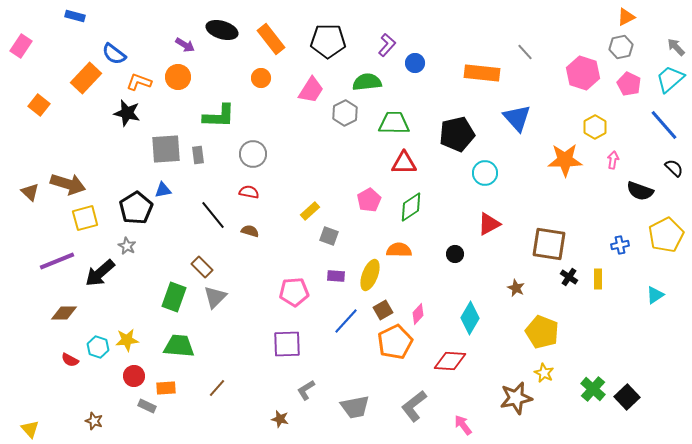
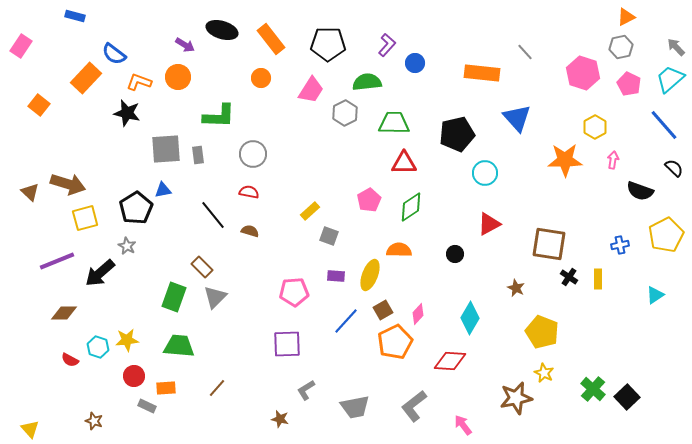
black pentagon at (328, 41): moved 3 px down
